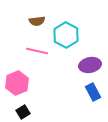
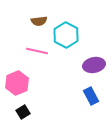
brown semicircle: moved 2 px right
purple ellipse: moved 4 px right
blue rectangle: moved 2 px left, 4 px down
